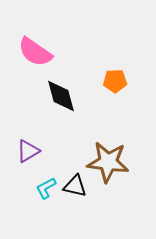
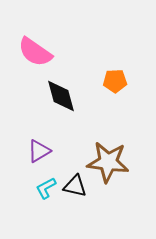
purple triangle: moved 11 px right
